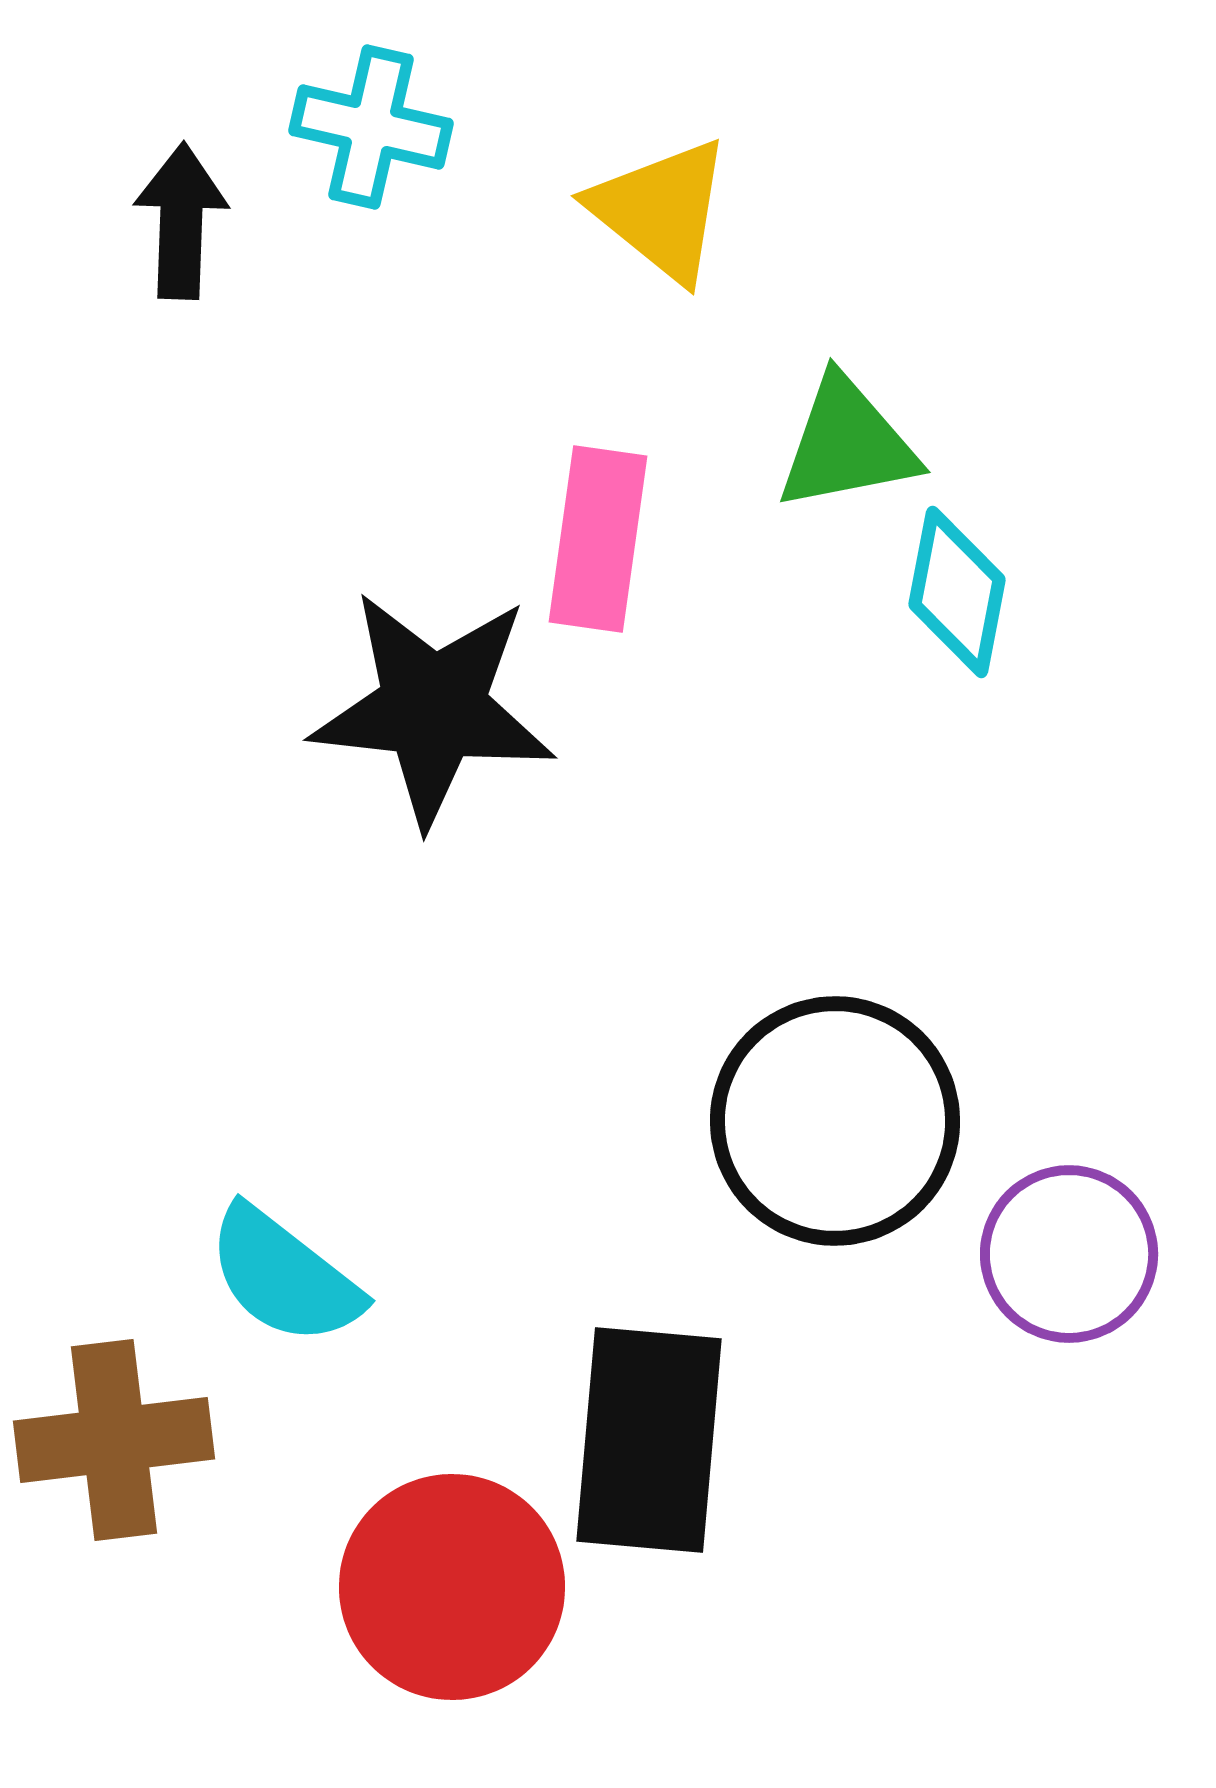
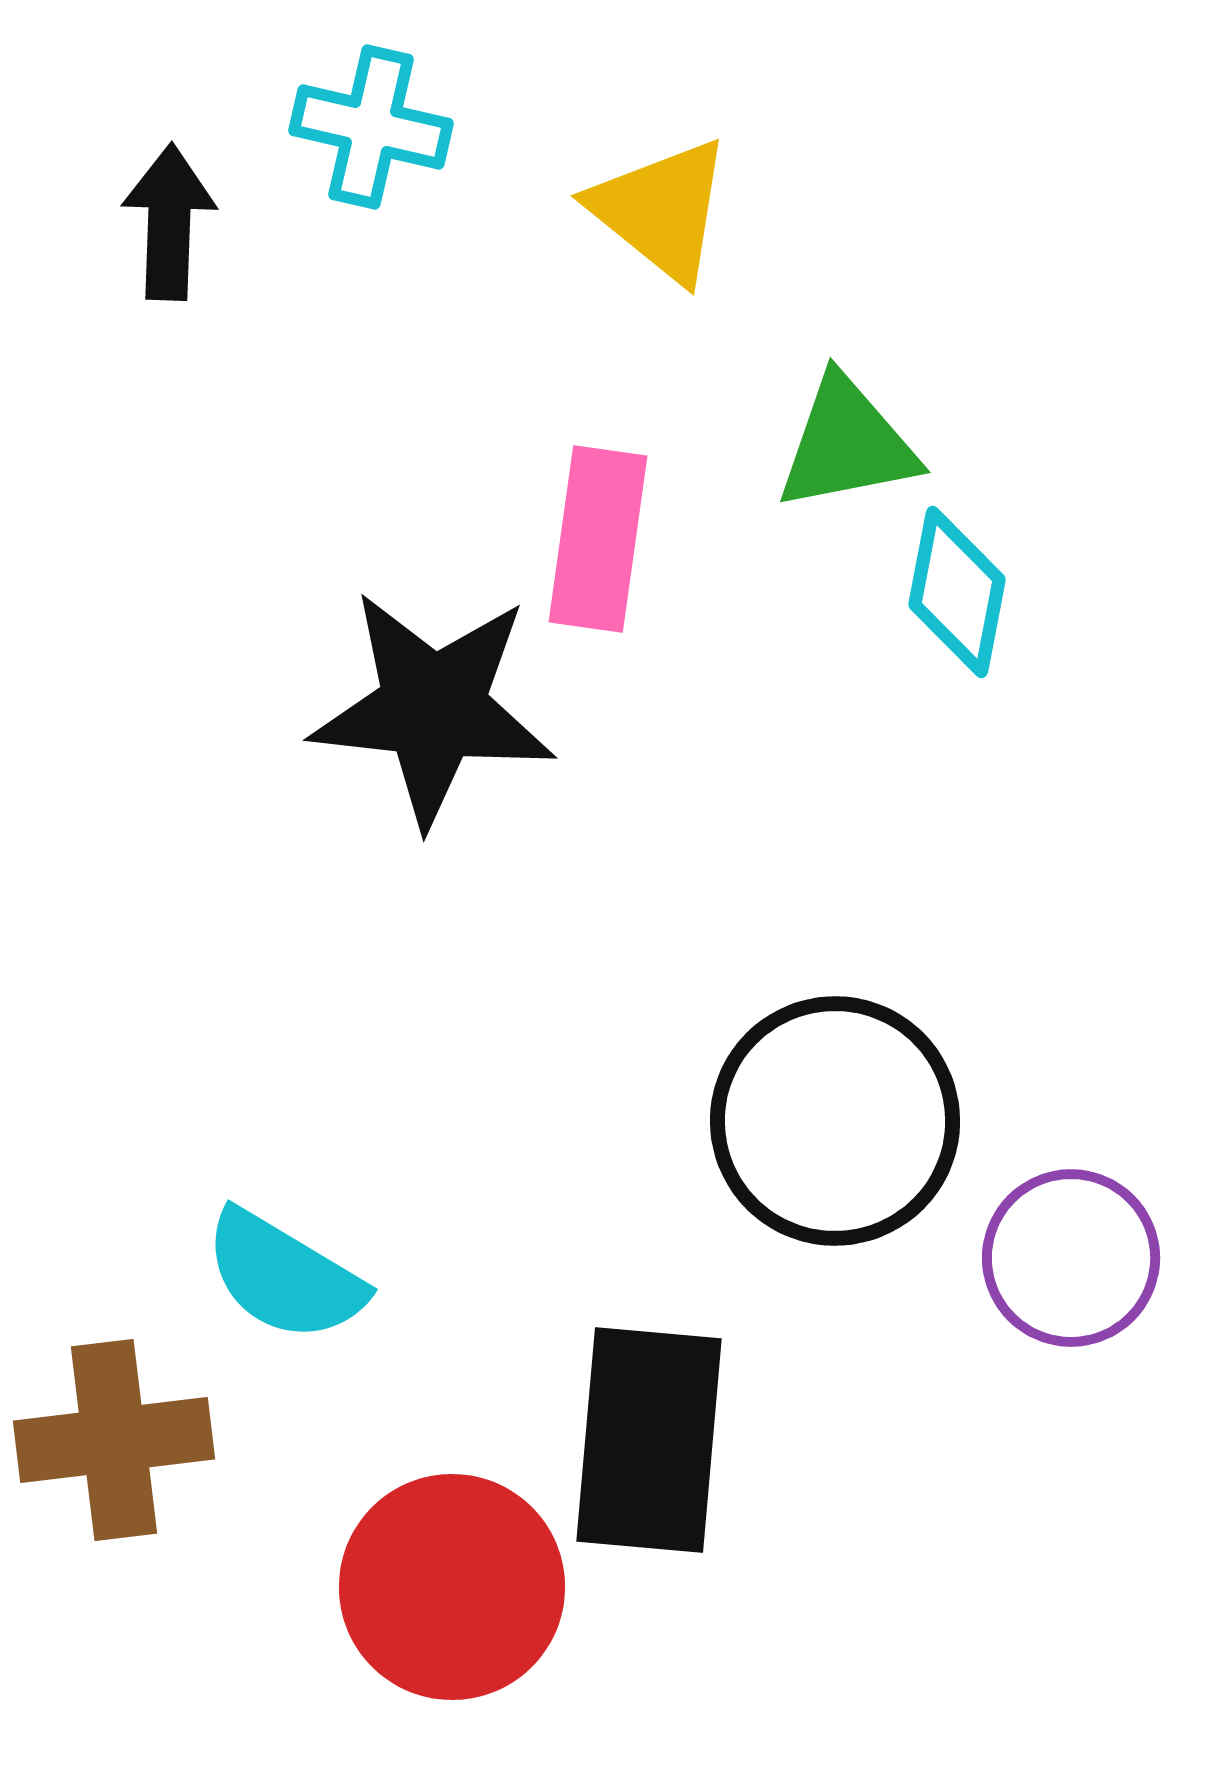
black arrow: moved 12 px left, 1 px down
purple circle: moved 2 px right, 4 px down
cyan semicircle: rotated 7 degrees counterclockwise
